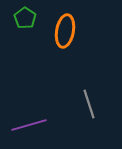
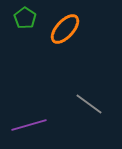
orange ellipse: moved 2 px up; rotated 32 degrees clockwise
gray line: rotated 36 degrees counterclockwise
